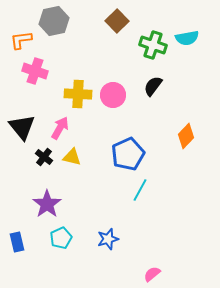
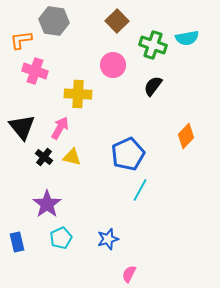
gray hexagon: rotated 20 degrees clockwise
pink circle: moved 30 px up
pink semicircle: moved 23 px left; rotated 24 degrees counterclockwise
